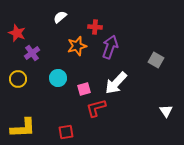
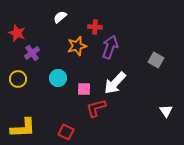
white arrow: moved 1 px left
pink square: rotated 16 degrees clockwise
red square: rotated 35 degrees clockwise
